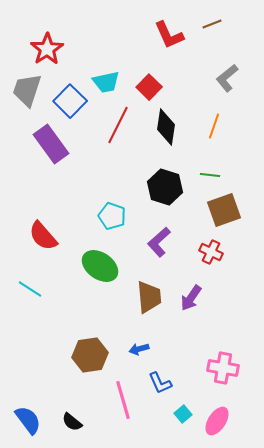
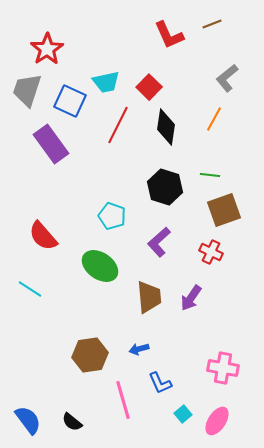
blue square: rotated 20 degrees counterclockwise
orange line: moved 7 px up; rotated 10 degrees clockwise
